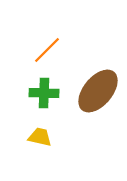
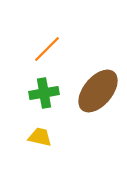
orange line: moved 1 px up
green cross: rotated 12 degrees counterclockwise
